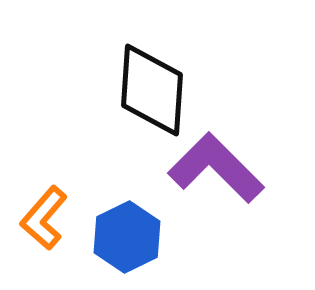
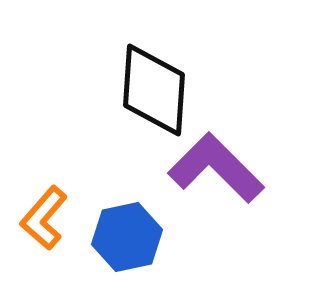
black diamond: moved 2 px right
blue hexagon: rotated 14 degrees clockwise
